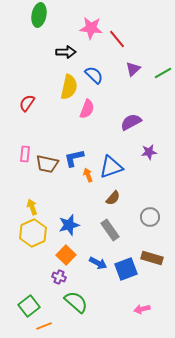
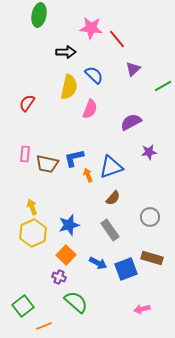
green line: moved 13 px down
pink semicircle: moved 3 px right
green square: moved 6 px left
